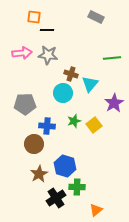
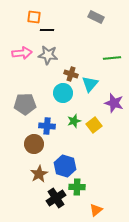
purple star: rotated 24 degrees counterclockwise
